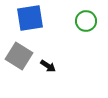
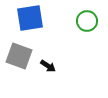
green circle: moved 1 px right
gray square: rotated 12 degrees counterclockwise
